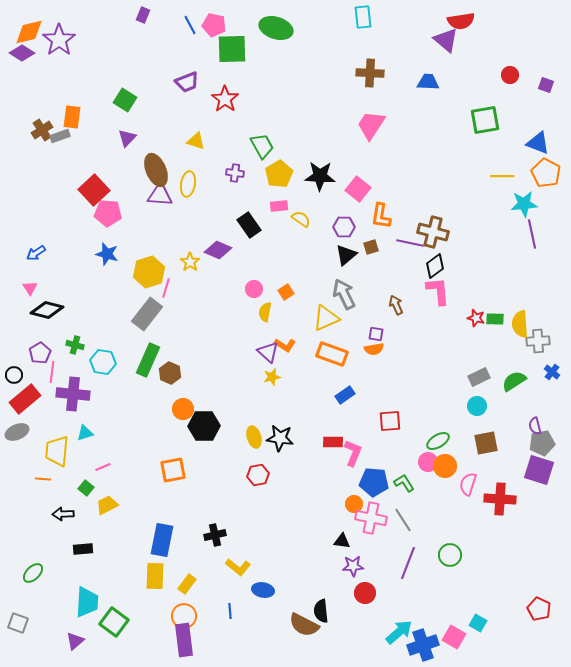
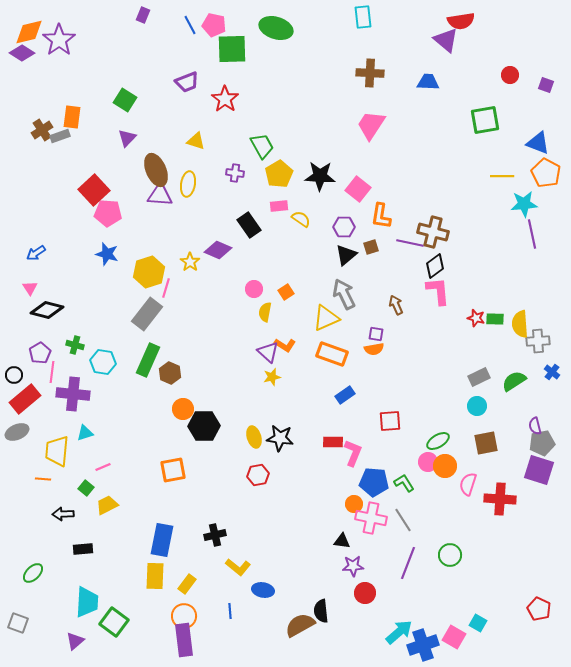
brown semicircle at (304, 625): moved 4 px left; rotated 124 degrees clockwise
